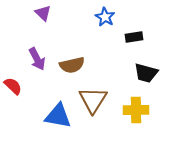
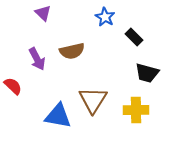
black rectangle: rotated 54 degrees clockwise
brown semicircle: moved 14 px up
black trapezoid: moved 1 px right
